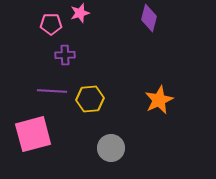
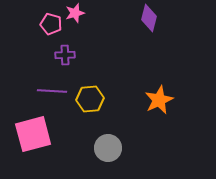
pink star: moved 5 px left
pink pentagon: rotated 15 degrees clockwise
gray circle: moved 3 px left
